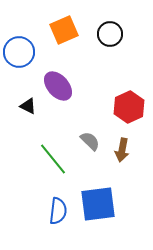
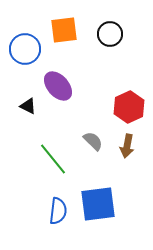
orange square: rotated 16 degrees clockwise
blue circle: moved 6 px right, 3 px up
gray semicircle: moved 3 px right
brown arrow: moved 5 px right, 4 px up
